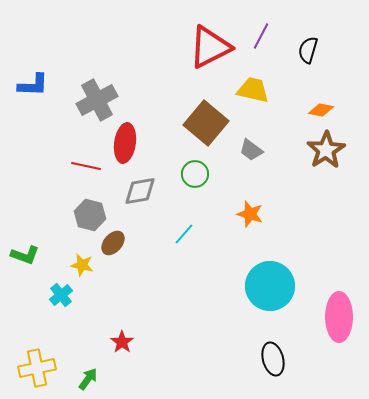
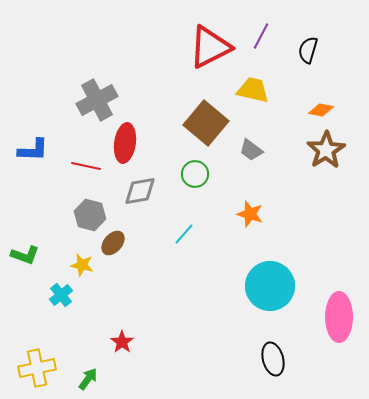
blue L-shape: moved 65 px down
